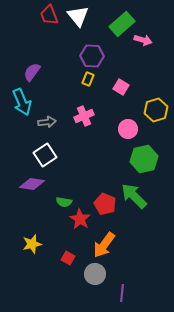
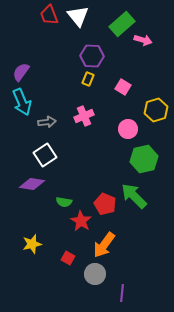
purple semicircle: moved 11 px left
pink square: moved 2 px right
red star: moved 1 px right, 2 px down
